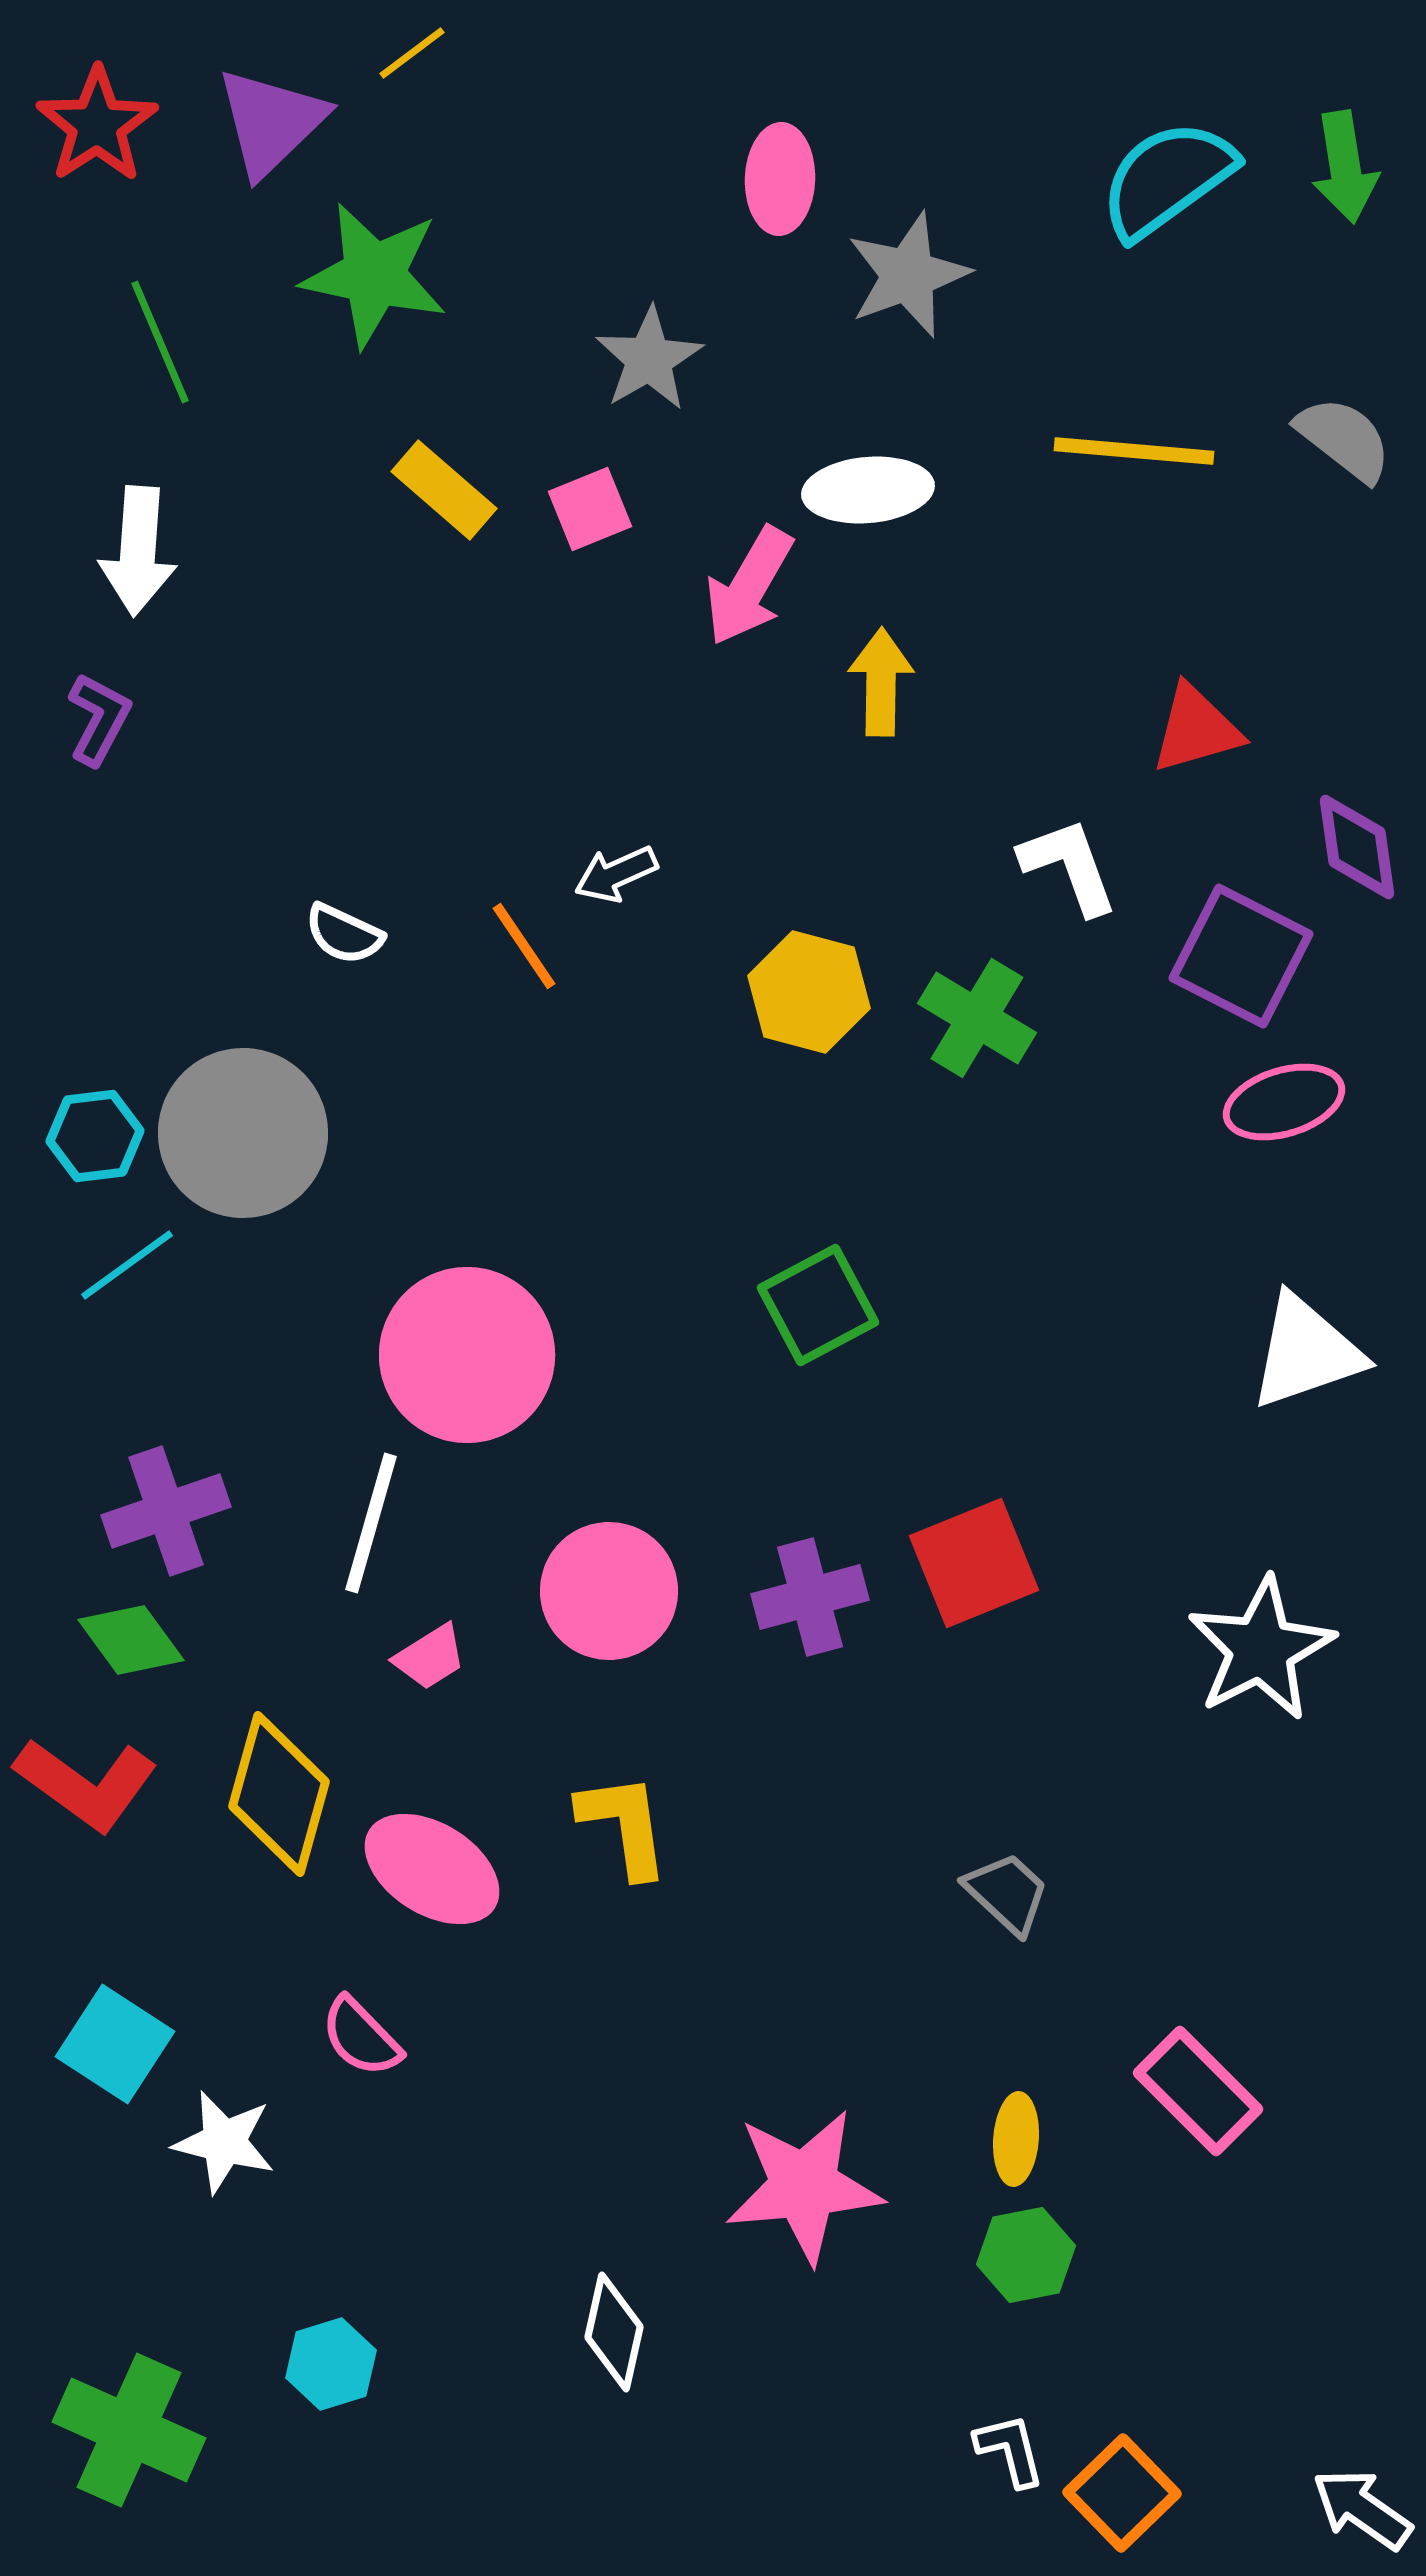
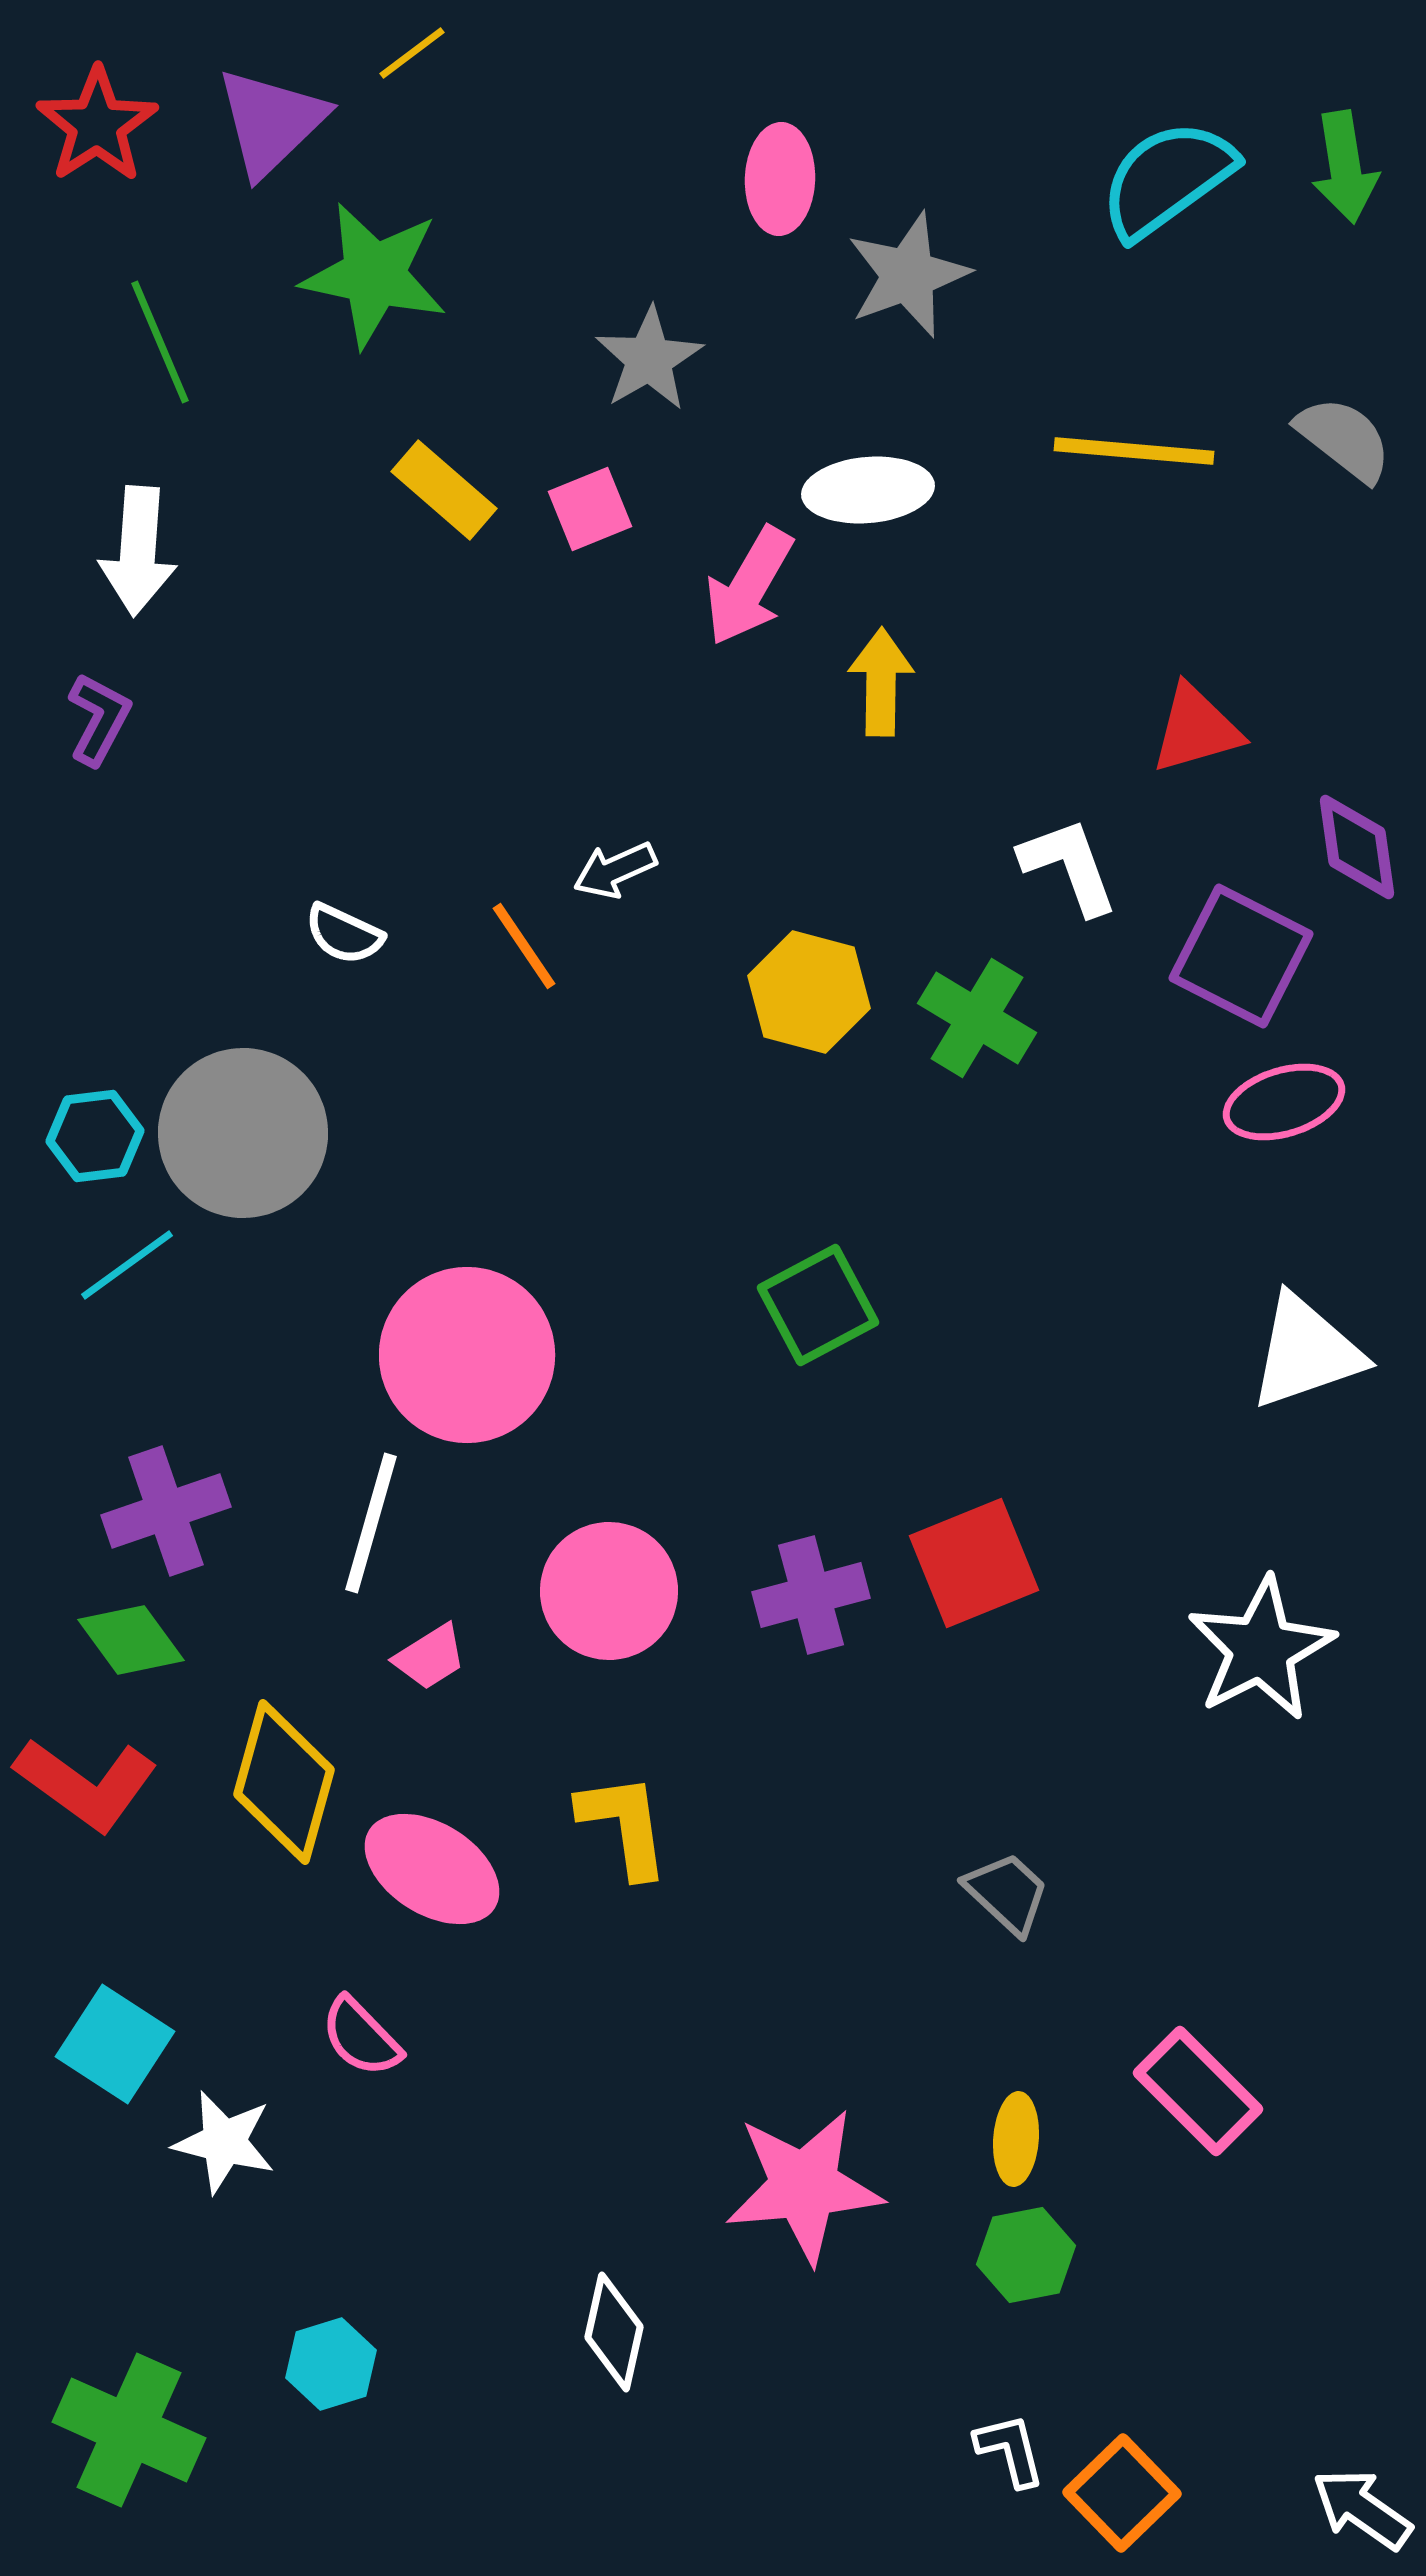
white arrow at (616, 874): moved 1 px left, 4 px up
purple cross at (810, 1597): moved 1 px right, 2 px up
yellow diamond at (279, 1794): moved 5 px right, 12 px up
